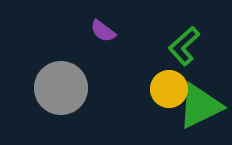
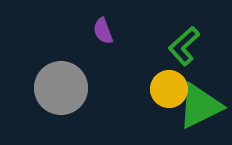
purple semicircle: rotated 32 degrees clockwise
